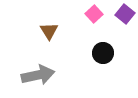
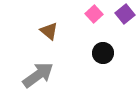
purple square: rotated 12 degrees clockwise
brown triangle: rotated 18 degrees counterclockwise
gray arrow: rotated 24 degrees counterclockwise
